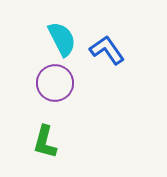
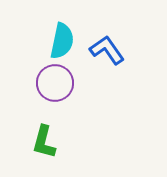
cyan semicircle: moved 2 px down; rotated 39 degrees clockwise
green L-shape: moved 1 px left
